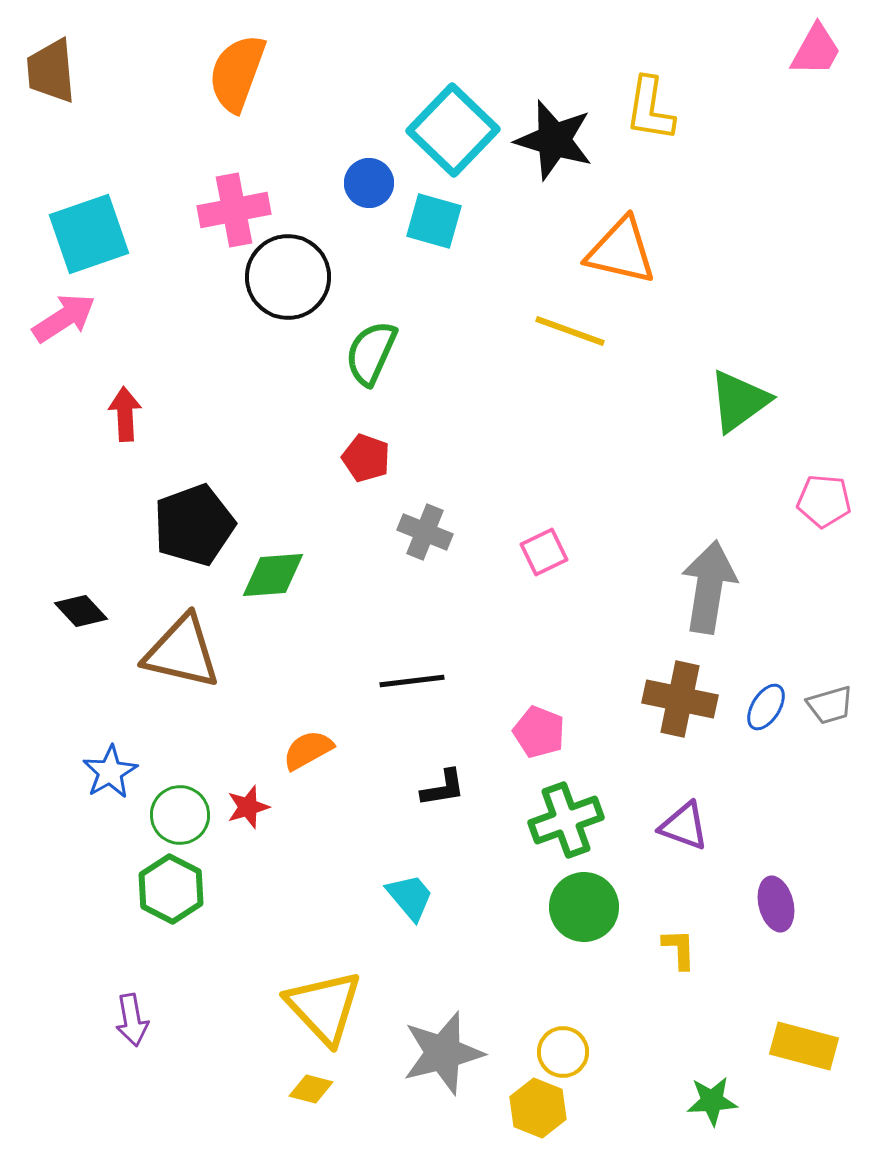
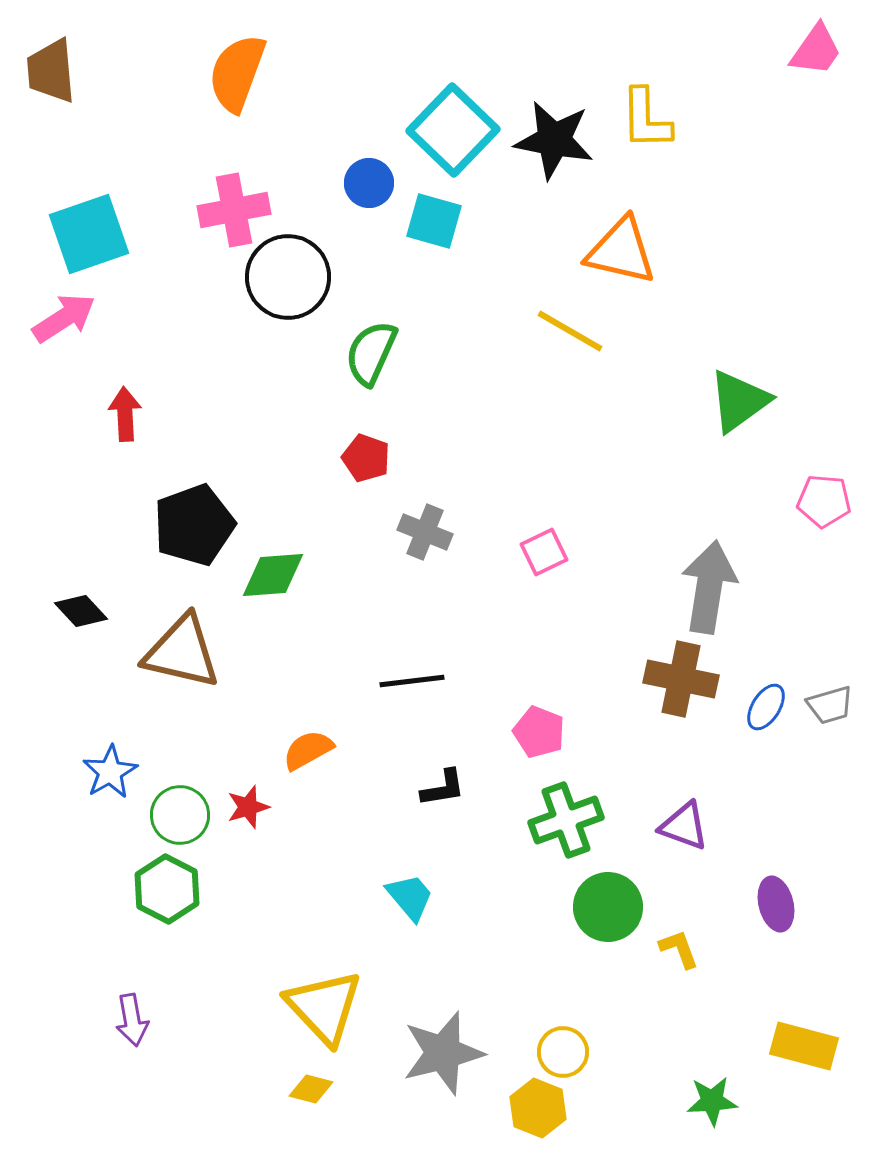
pink trapezoid at (816, 50): rotated 6 degrees clockwise
yellow L-shape at (650, 109): moved 4 px left, 10 px down; rotated 10 degrees counterclockwise
black star at (554, 140): rotated 6 degrees counterclockwise
yellow line at (570, 331): rotated 10 degrees clockwise
brown cross at (680, 699): moved 1 px right, 20 px up
green hexagon at (171, 889): moved 4 px left
green circle at (584, 907): moved 24 px right
yellow L-shape at (679, 949): rotated 18 degrees counterclockwise
